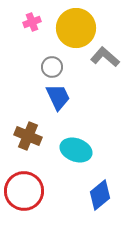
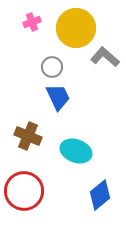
cyan ellipse: moved 1 px down
